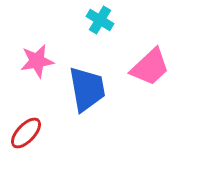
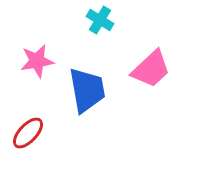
pink trapezoid: moved 1 px right, 2 px down
blue trapezoid: moved 1 px down
red ellipse: moved 2 px right
